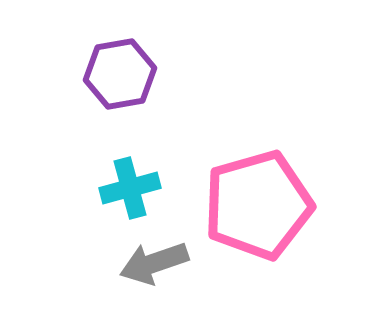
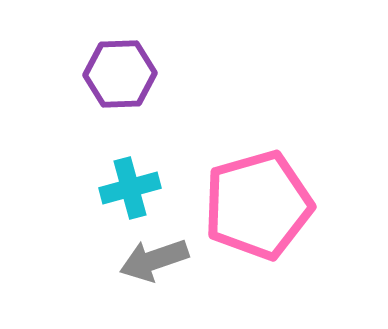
purple hexagon: rotated 8 degrees clockwise
gray arrow: moved 3 px up
